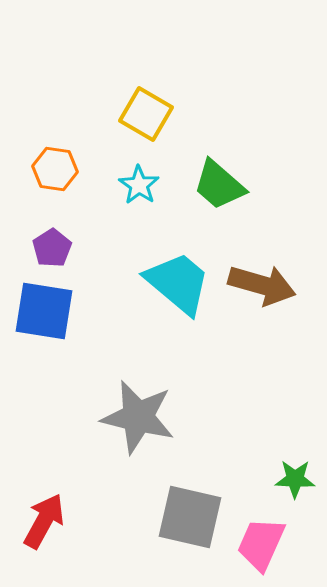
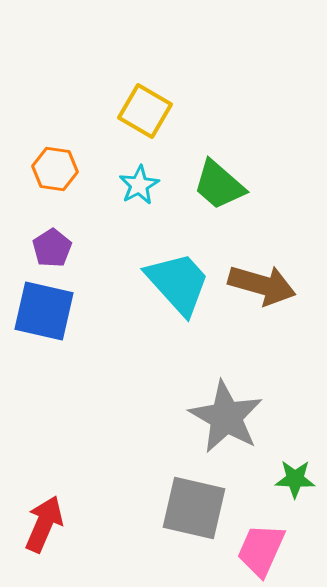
yellow square: moved 1 px left, 3 px up
cyan star: rotated 9 degrees clockwise
cyan trapezoid: rotated 8 degrees clockwise
blue square: rotated 4 degrees clockwise
gray star: moved 88 px right; rotated 16 degrees clockwise
gray square: moved 4 px right, 9 px up
red arrow: moved 3 px down; rotated 6 degrees counterclockwise
pink trapezoid: moved 6 px down
